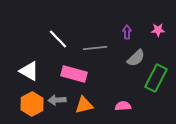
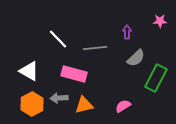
pink star: moved 2 px right, 9 px up
gray arrow: moved 2 px right, 2 px up
pink semicircle: rotated 28 degrees counterclockwise
